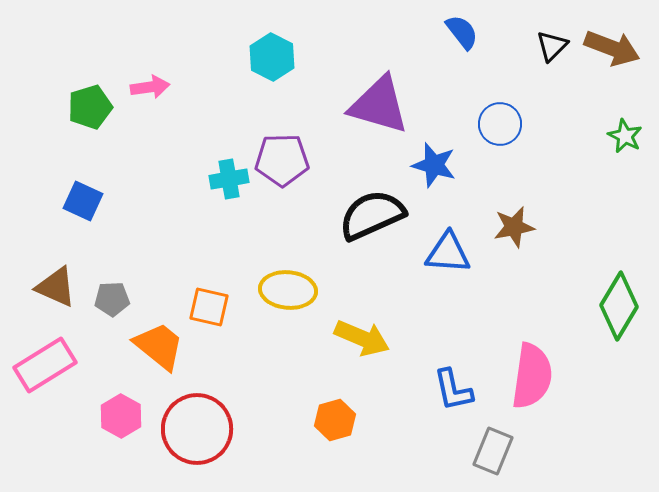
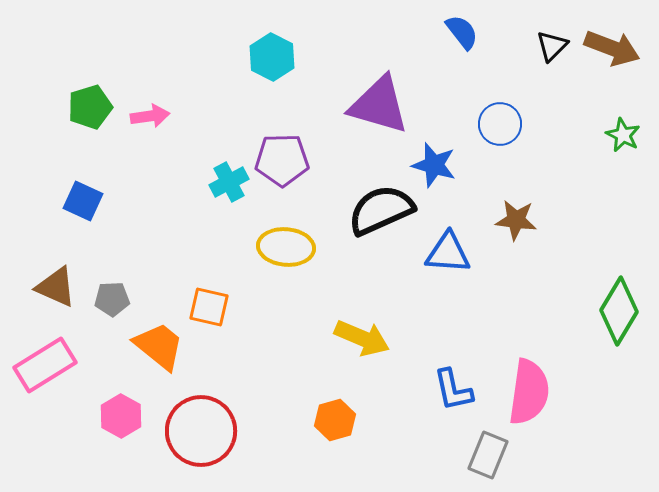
pink arrow: moved 29 px down
green star: moved 2 px left, 1 px up
cyan cross: moved 3 px down; rotated 18 degrees counterclockwise
black semicircle: moved 9 px right, 5 px up
brown star: moved 2 px right, 7 px up; rotated 18 degrees clockwise
yellow ellipse: moved 2 px left, 43 px up
green diamond: moved 5 px down
pink semicircle: moved 3 px left, 16 px down
red circle: moved 4 px right, 2 px down
gray rectangle: moved 5 px left, 4 px down
